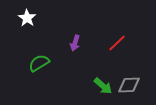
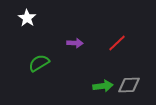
purple arrow: rotated 105 degrees counterclockwise
green arrow: rotated 48 degrees counterclockwise
